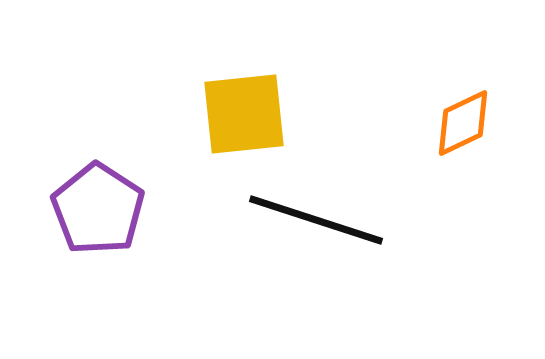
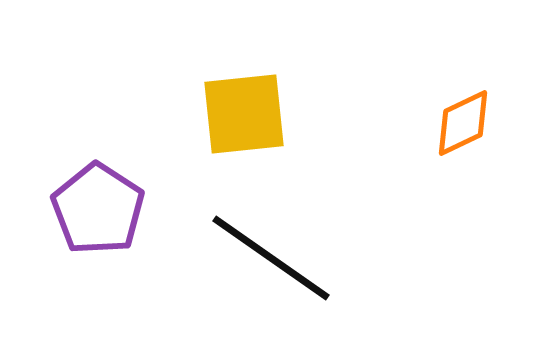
black line: moved 45 px left, 38 px down; rotated 17 degrees clockwise
